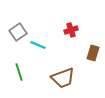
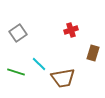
gray square: moved 1 px down
cyan line: moved 1 px right, 19 px down; rotated 21 degrees clockwise
green line: moved 3 px left; rotated 54 degrees counterclockwise
brown trapezoid: rotated 10 degrees clockwise
